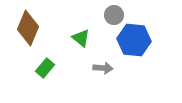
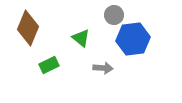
blue hexagon: moved 1 px left, 1 px up; rotated 12 degrees counterclockwise
green rectangle: moved 4 px right, 3 px up; rotated 24 degrees clockwise
